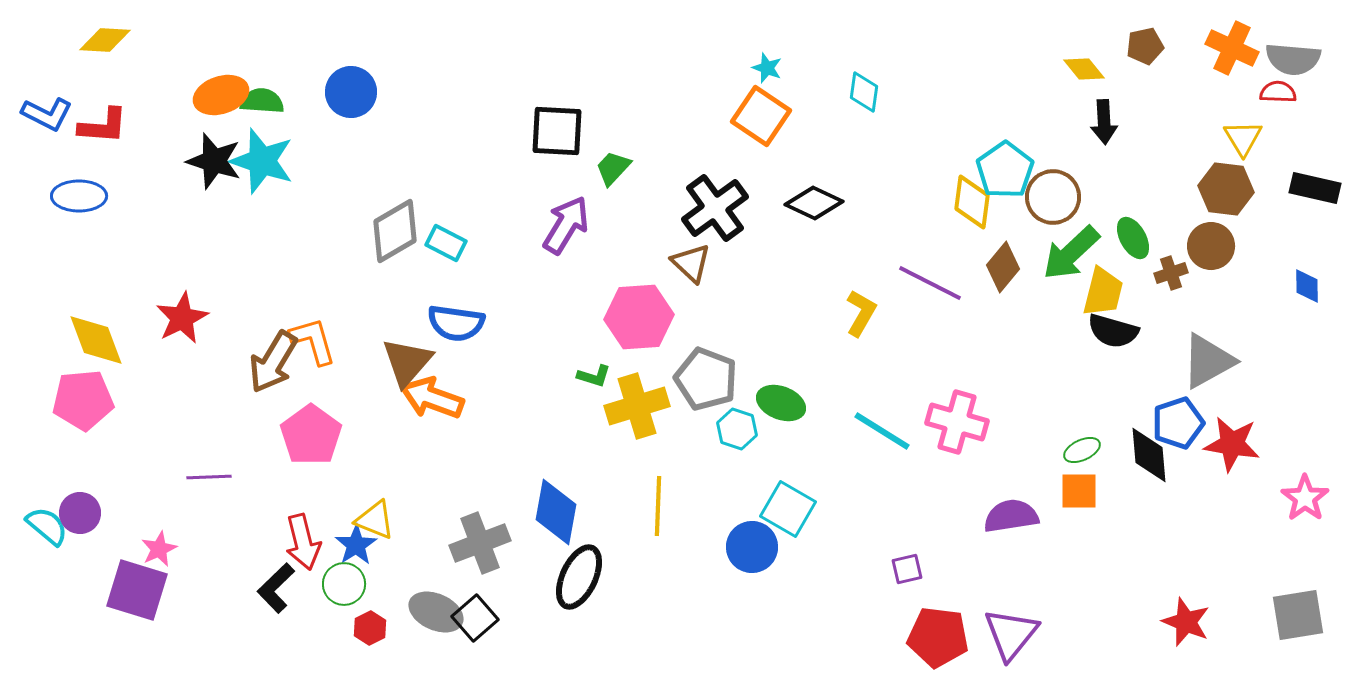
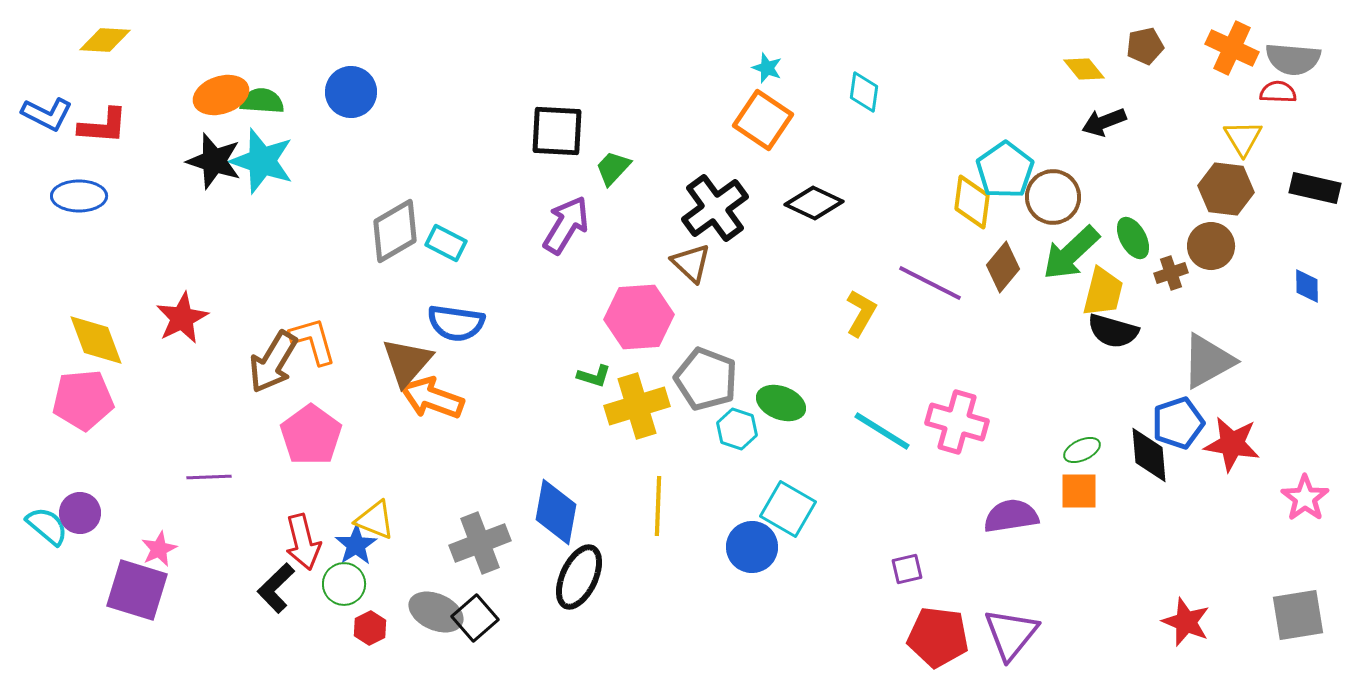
orange square at (761, 116): moved 2 px right, 4 px down
black arrow at (1104, 122): rotated 72 degrees clockwise
